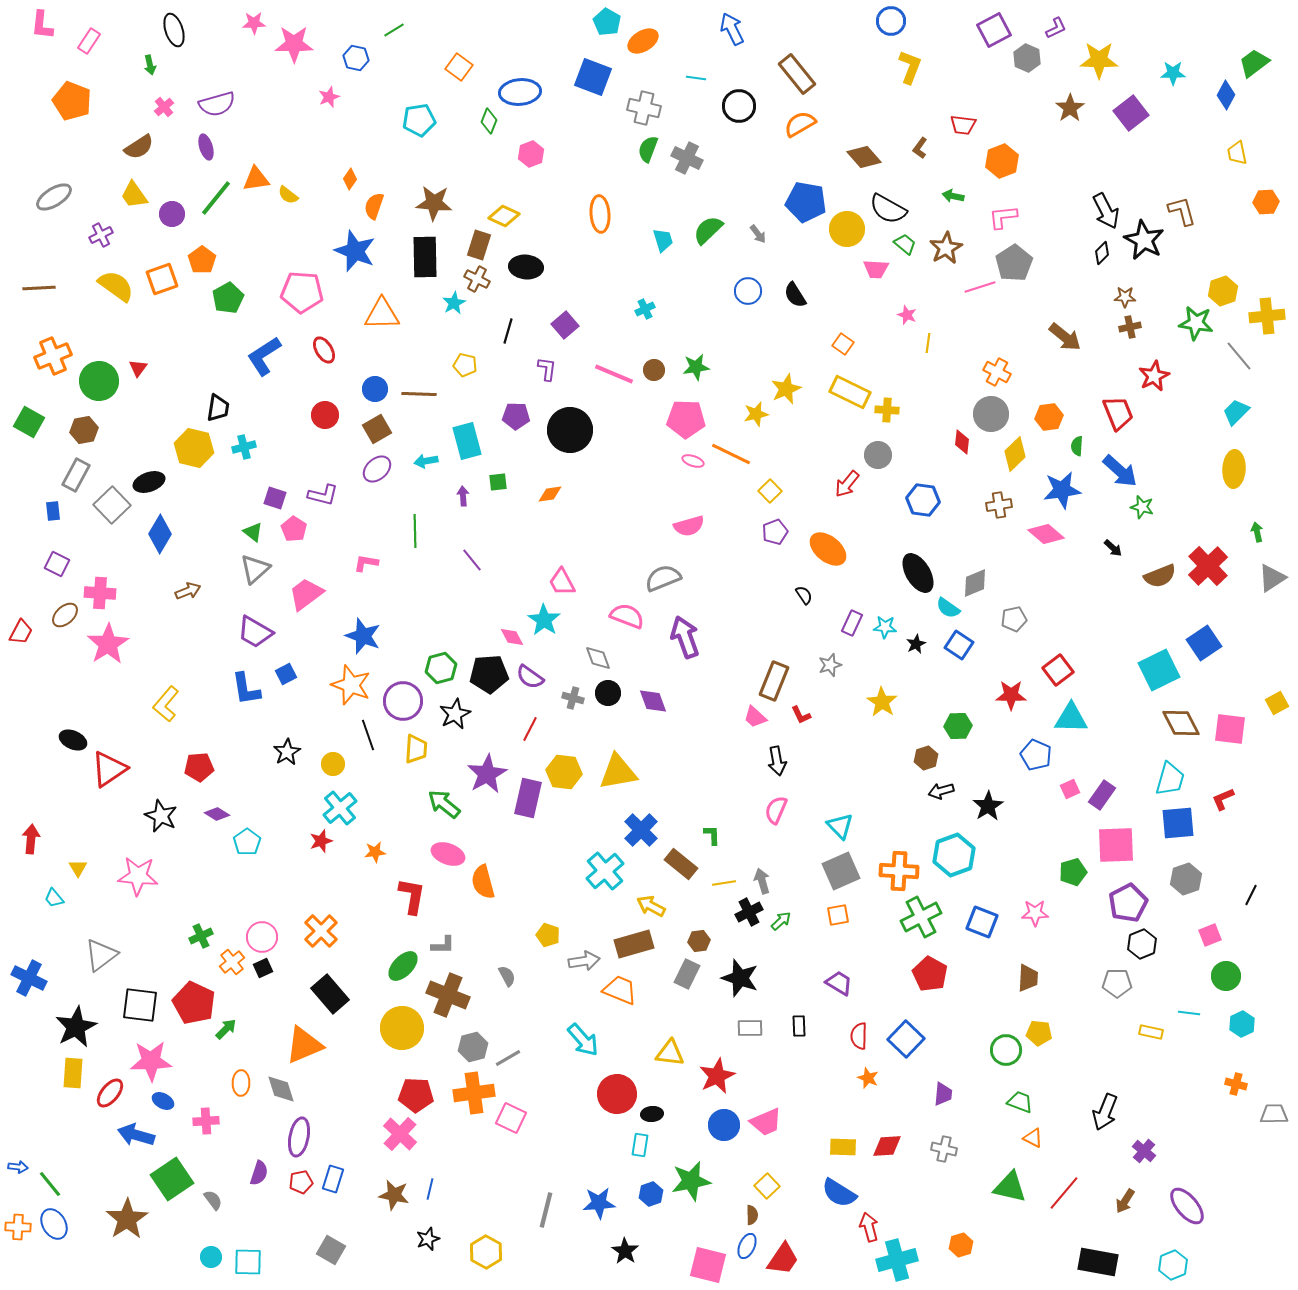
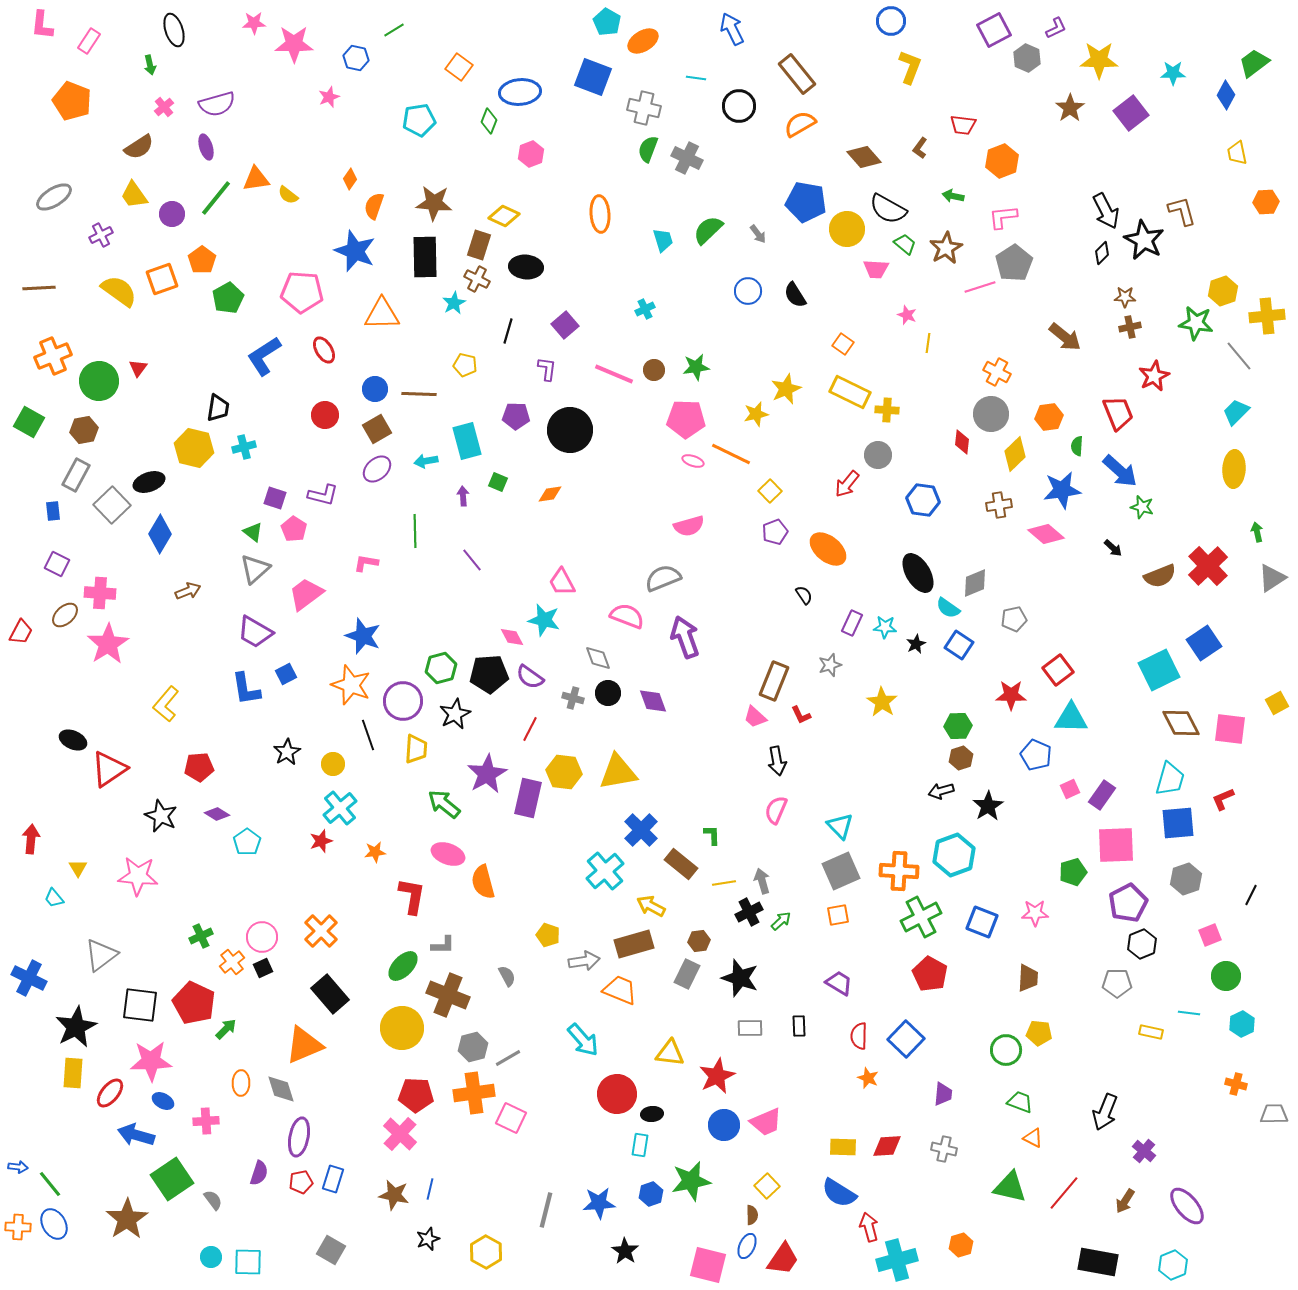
yellow semicircle at (116, 286): moved 3 px right, 5 px down
green square at (498, 482): rotated 30 degrees clockwise
cyan star at (544, 620): rotated 20 degrees counterclockwise
brown hexagon at (926, 758): moved 35 px right
